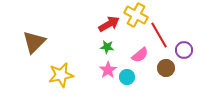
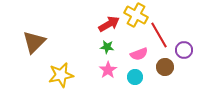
pink semicircle: moved 1 px left, 1 px up; rotated 18 degrees clockwise
brown circle: moved 1 px left, 1 px up
cyan circle: moved 8 px right
